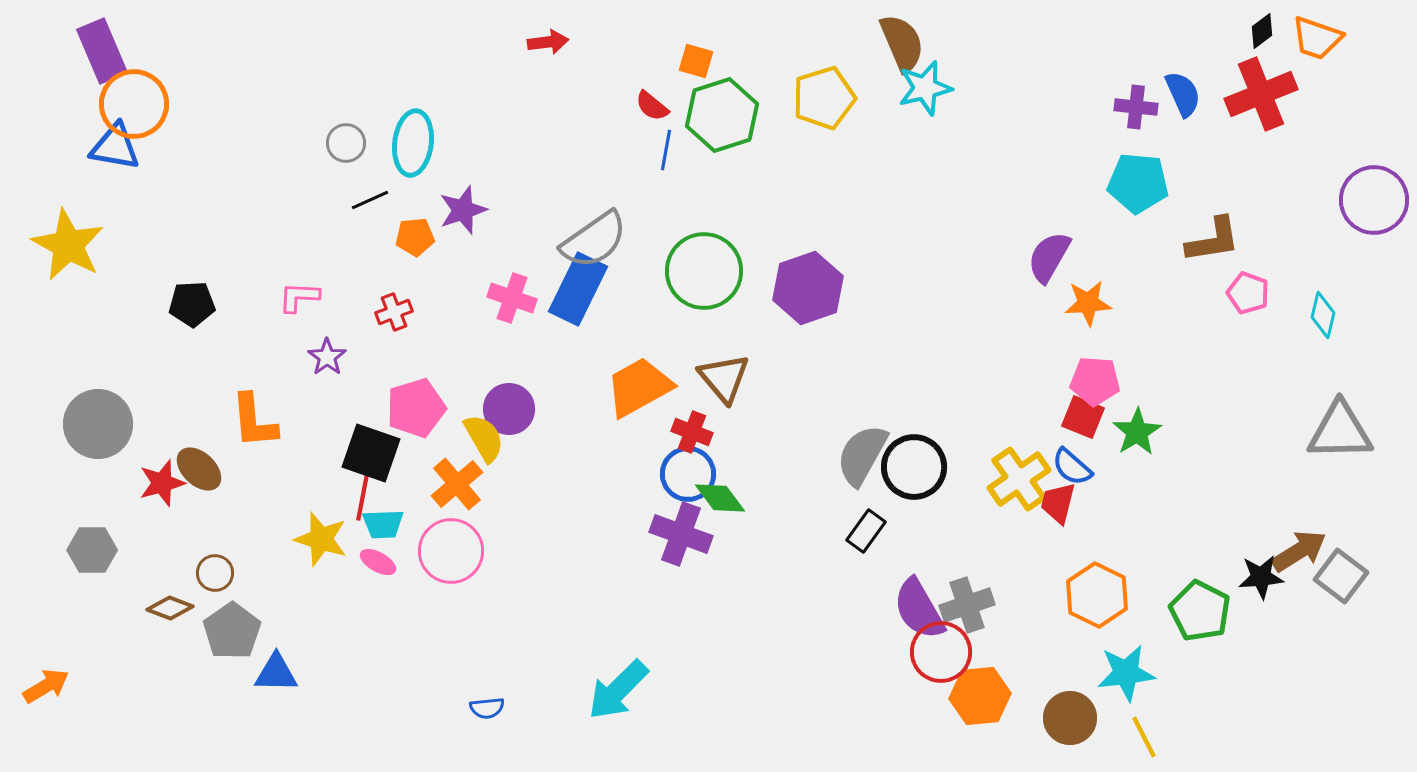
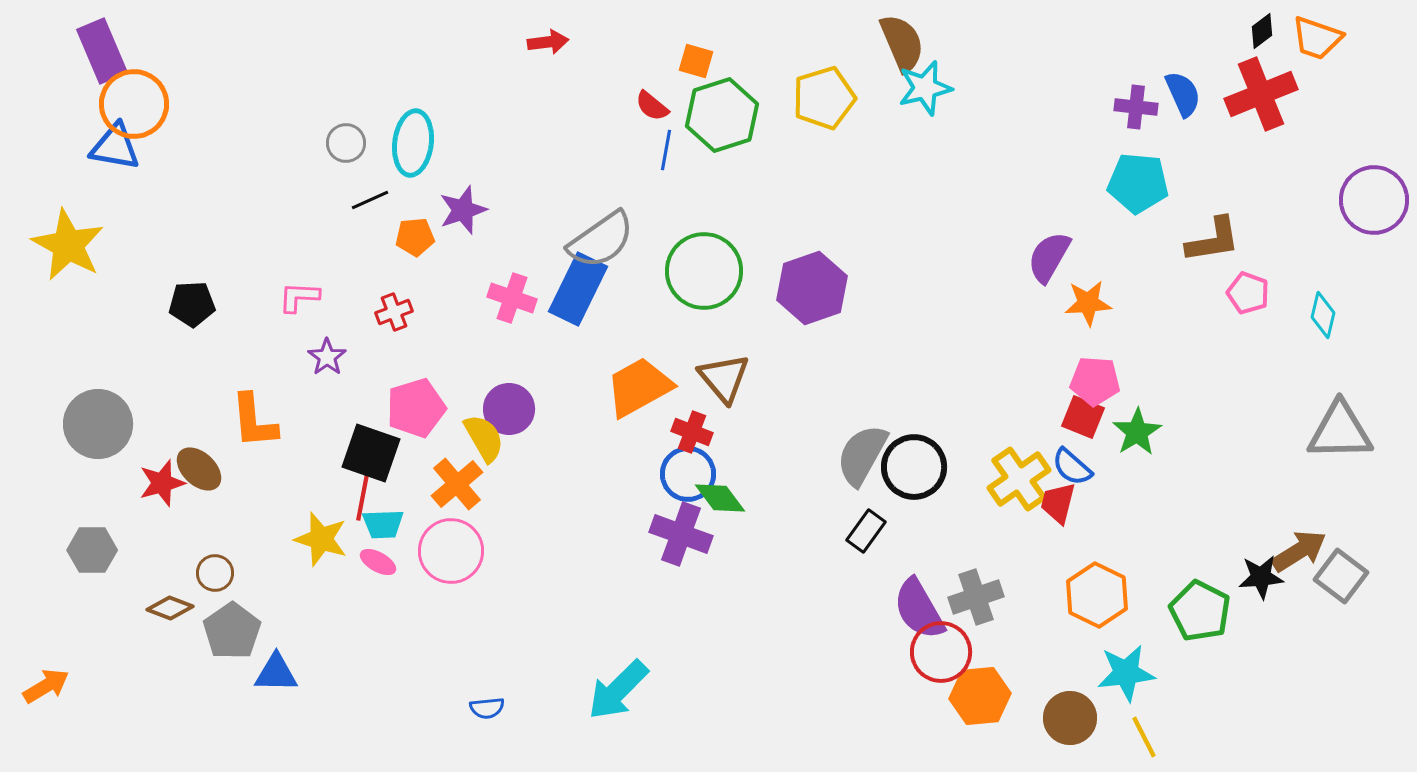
gray semicircle at (594, 240): moved 7 px right
purple hexagon at (808, 288): moved 4 px right
gray cross at (967, 605): moved 9 px right, 8 px up
